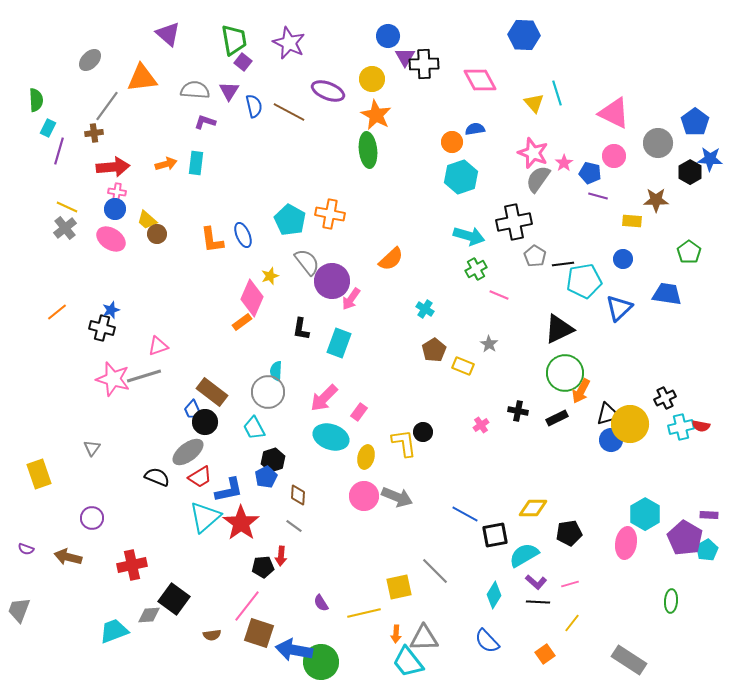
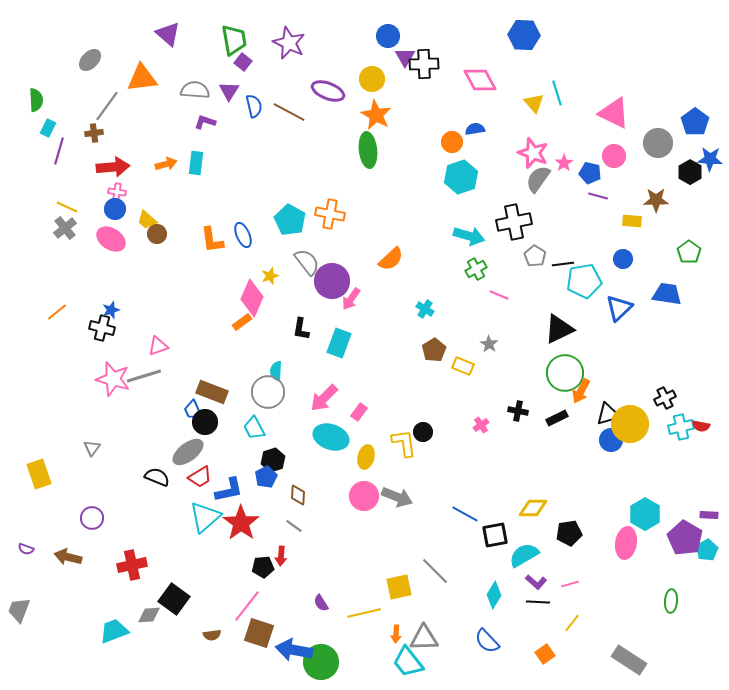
brown rectangle at (212, 392): rotated 16 degrees counterclockwise
